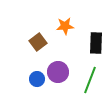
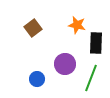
orange star: moved 12 px right, 1 px up; rotated 18 degrees clockwise
brown square: moved 5 px left, 14 px up
purple circle: moved 7 px right, 8 px up
green line: moved 1 px right, 2 px up
